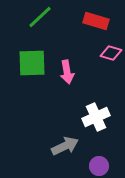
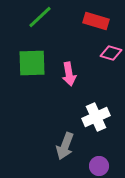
pink arrow: moved 2 px right, 2 px down
gray arrow: rotated 136 degrees clockwise
